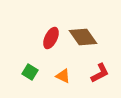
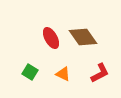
red ellipse: rotated 55 degrees counterclockwise
orange triangle: moved 2 px up
